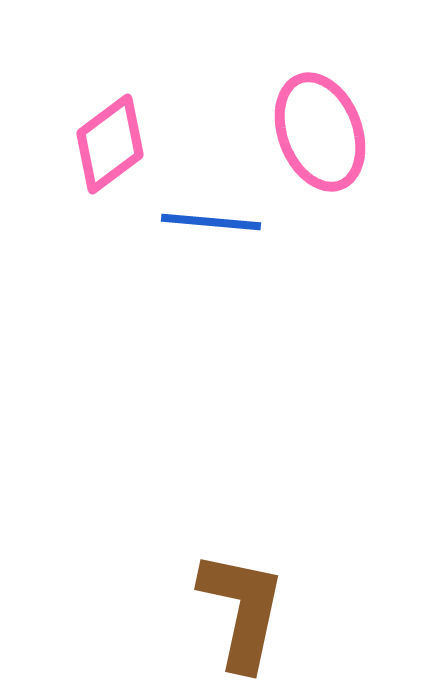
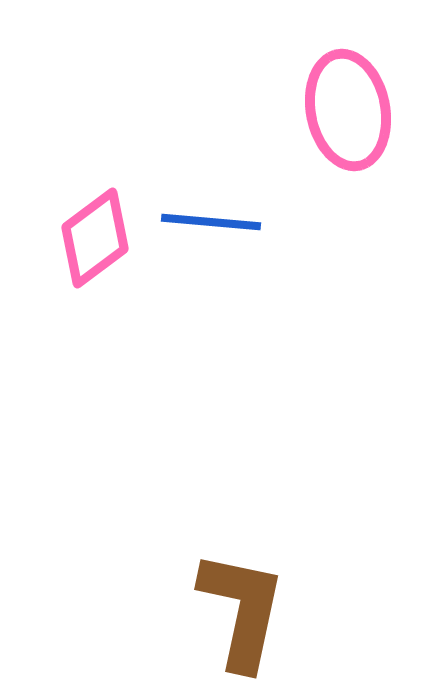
pink ellipse: moved 28 px right, 22 px up; rotated 10 degrees clockwise
pink diamond: moved 15 px left, 94 px down
